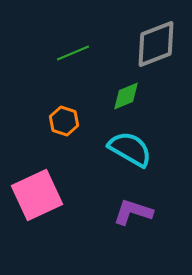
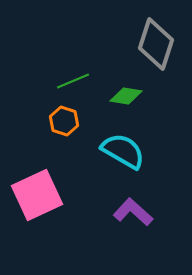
gray diamond: rotated 51 degrees counterclockwise
green line: moved 28 px down
green diamond: rotated 32 degrees clockwise
cyan semicircle: moved 7 px left, 2 px down
purple L-shape: rotated 24 degrees clockwise
